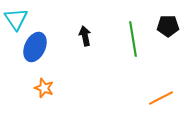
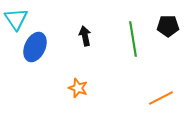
orange star: moved 34 px right
